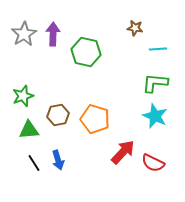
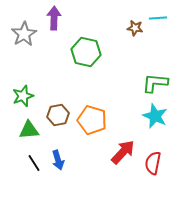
purple arrow: moved 1 px right, 16 px up
cyan line: moved 31 px up
orange pentagon: moved 3 px left, 1 px down
red semicircle: rotated 75 degrees clockwise
